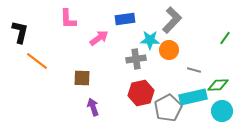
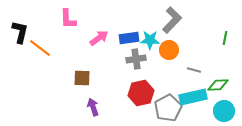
blue rectangle: moved 4 px right, 19 px down
green line: rotated 24 degrees counterclockwise
orange line: moved 3 px right, 13 px up
cyan circle: moved 2 px right
